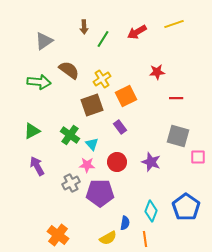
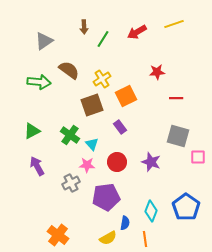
purple pentagon: moved 6 px right, 4 px down; rotated 8 degrees counterclockwise
